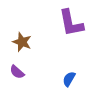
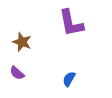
purple semicircle: moved 1 px down
